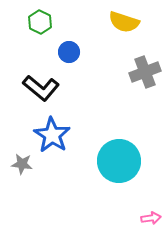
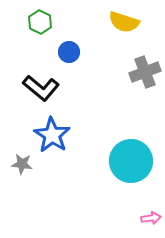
cyan circle: moved 12 px right
